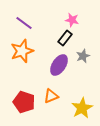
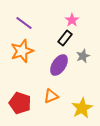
pink star: rotated 24 degrees clockwise
red pentagon: moved 4 px left, 1 px down
